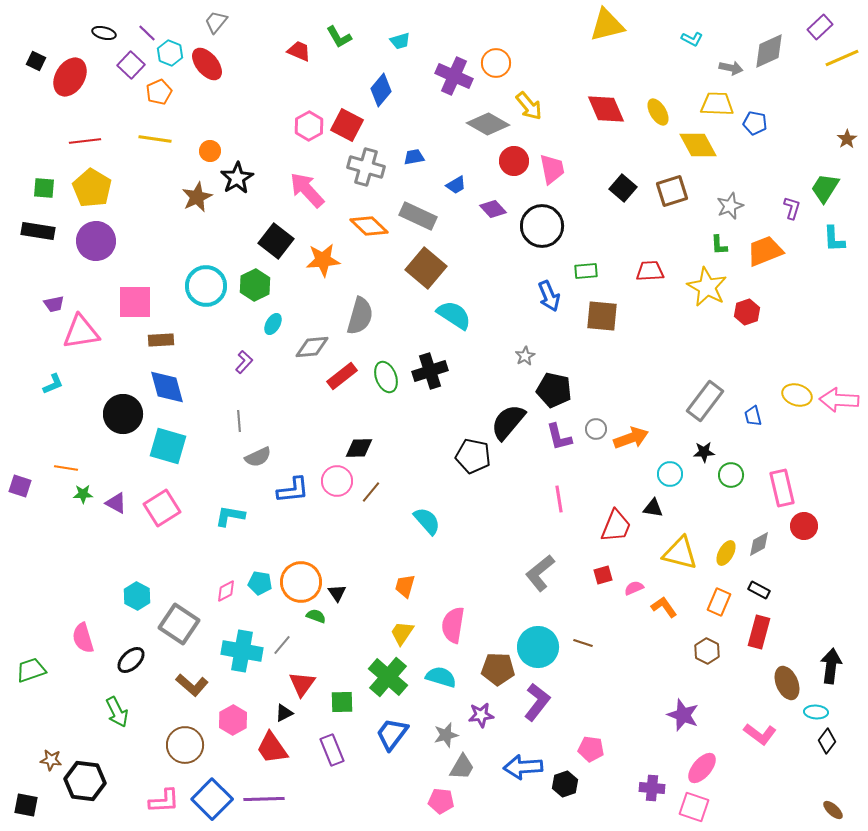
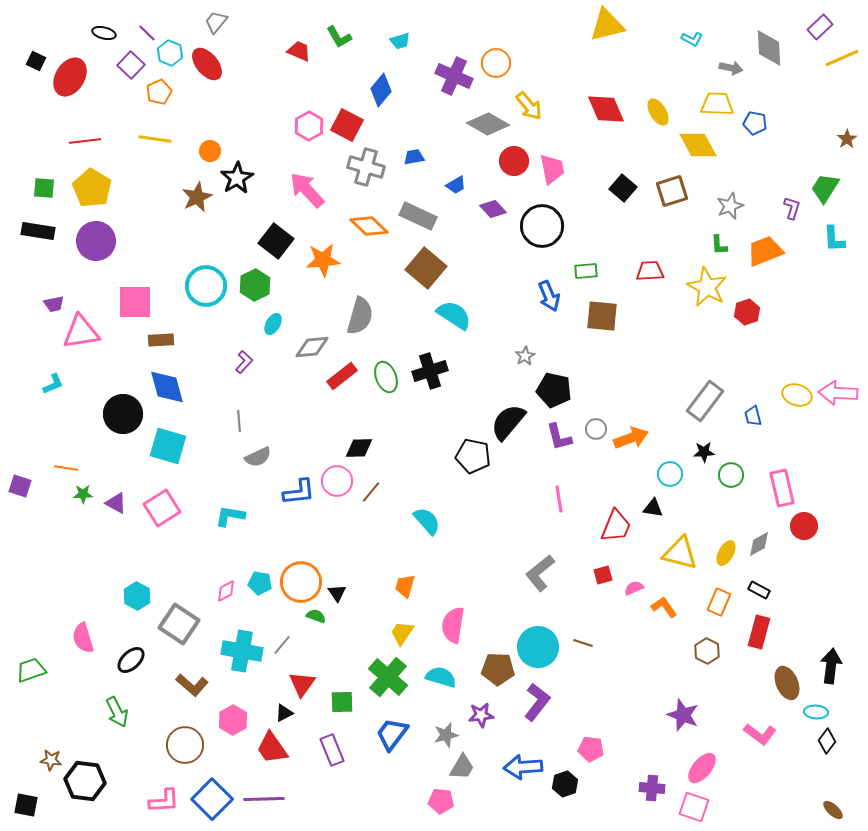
gray diamond at (769, 51): moved 3 px up; rotated 69 degrees counterclockwise
pink arrow at (839, 400): moved 1 px left, 7 px up
blue L-shape at (293, 490): moved 6 px right, 2 px down
